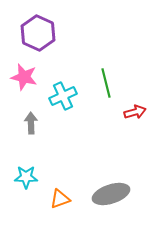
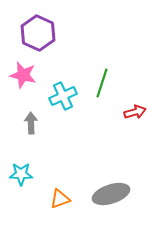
pink star: moved 1 px left, 2 px up
green line: moved 4 px left; rotated 32 degrees clockwise
cyan star: moved 5 px left, 3 px up
